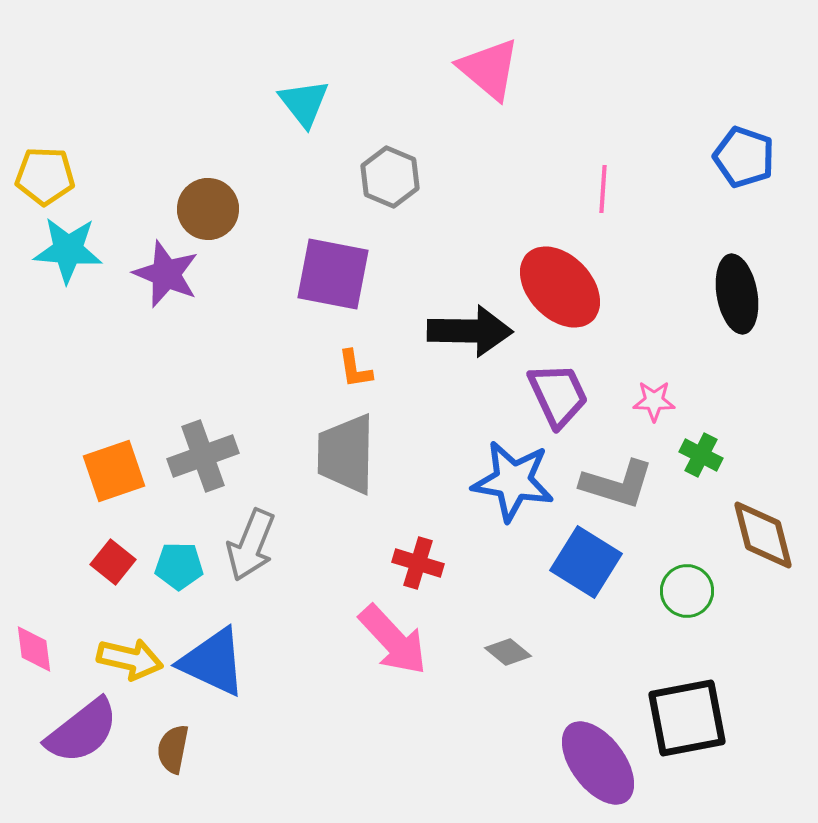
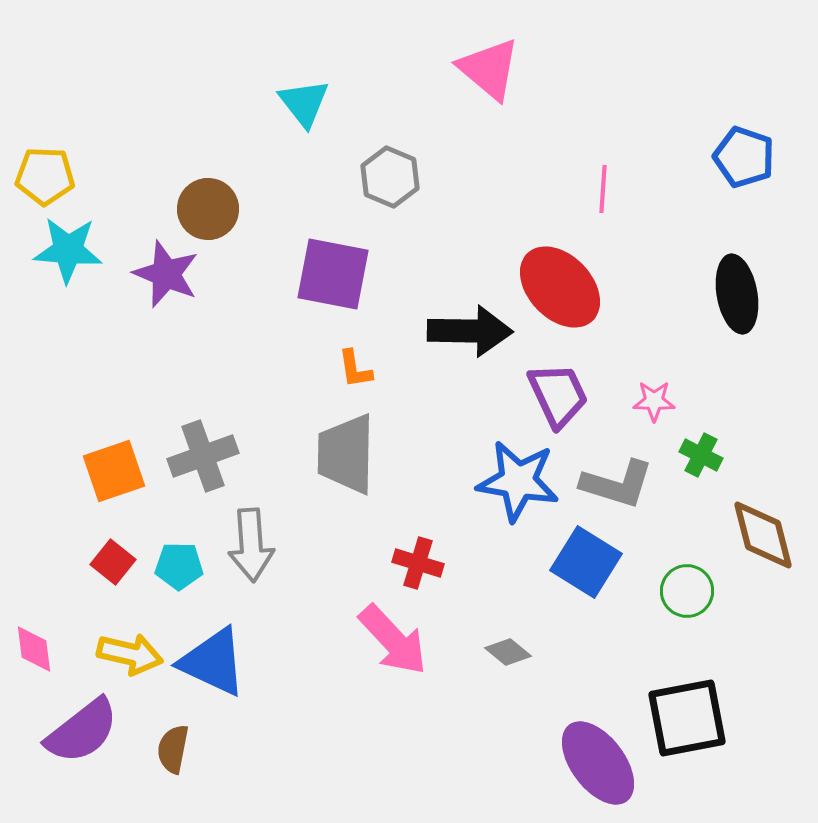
blue star: moved 5 px right
gray arrow: rotated 26 degrees counterclockwise
yellow arrow: moved 5 px up
